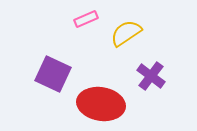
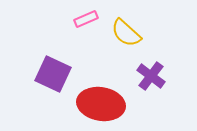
yellow semicircle: rotated 104 degrees counterclockwise
